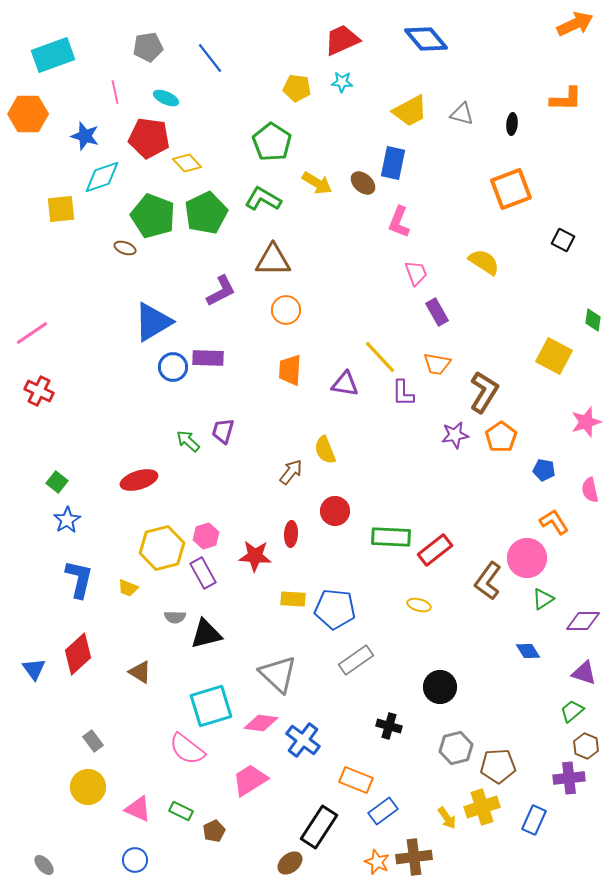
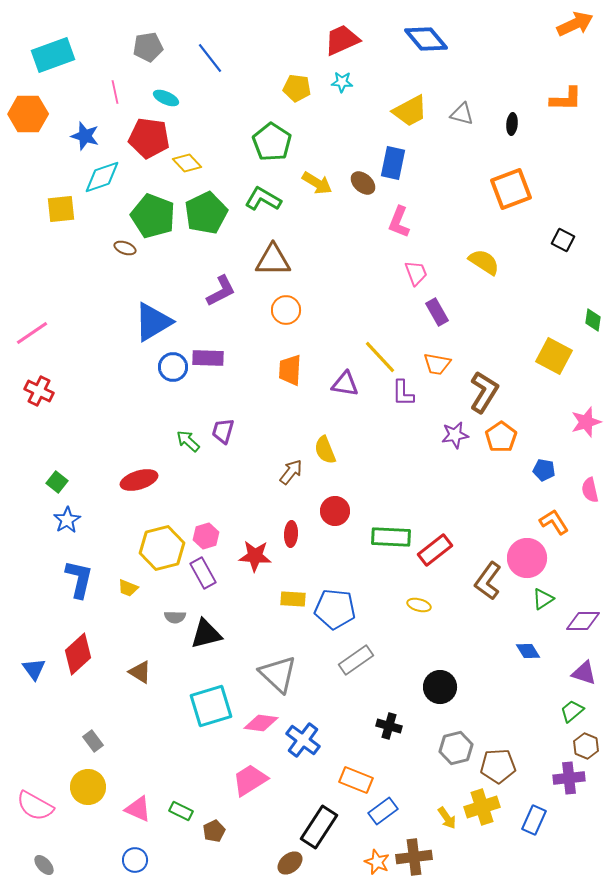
pink semicircle at (187, 749): moved 152 px left, 57 px down; rotated 9 degrees counterclockwise
